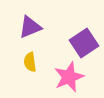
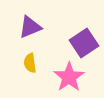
yellow semicircle: moved 1 px down
pink star: rotated 12 degrees counterclockwise
